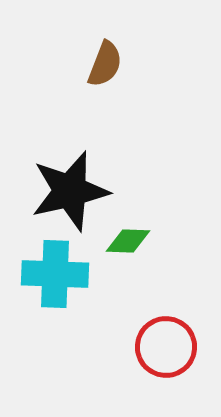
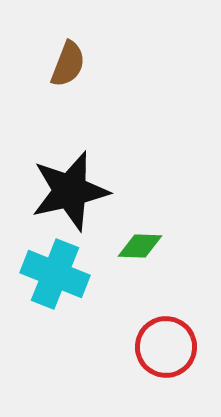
brown semicircle: moved 37 px left
green diamond: moved 12 px right, 5 px down
cyan cross: rotated 20 degrees clockwise
